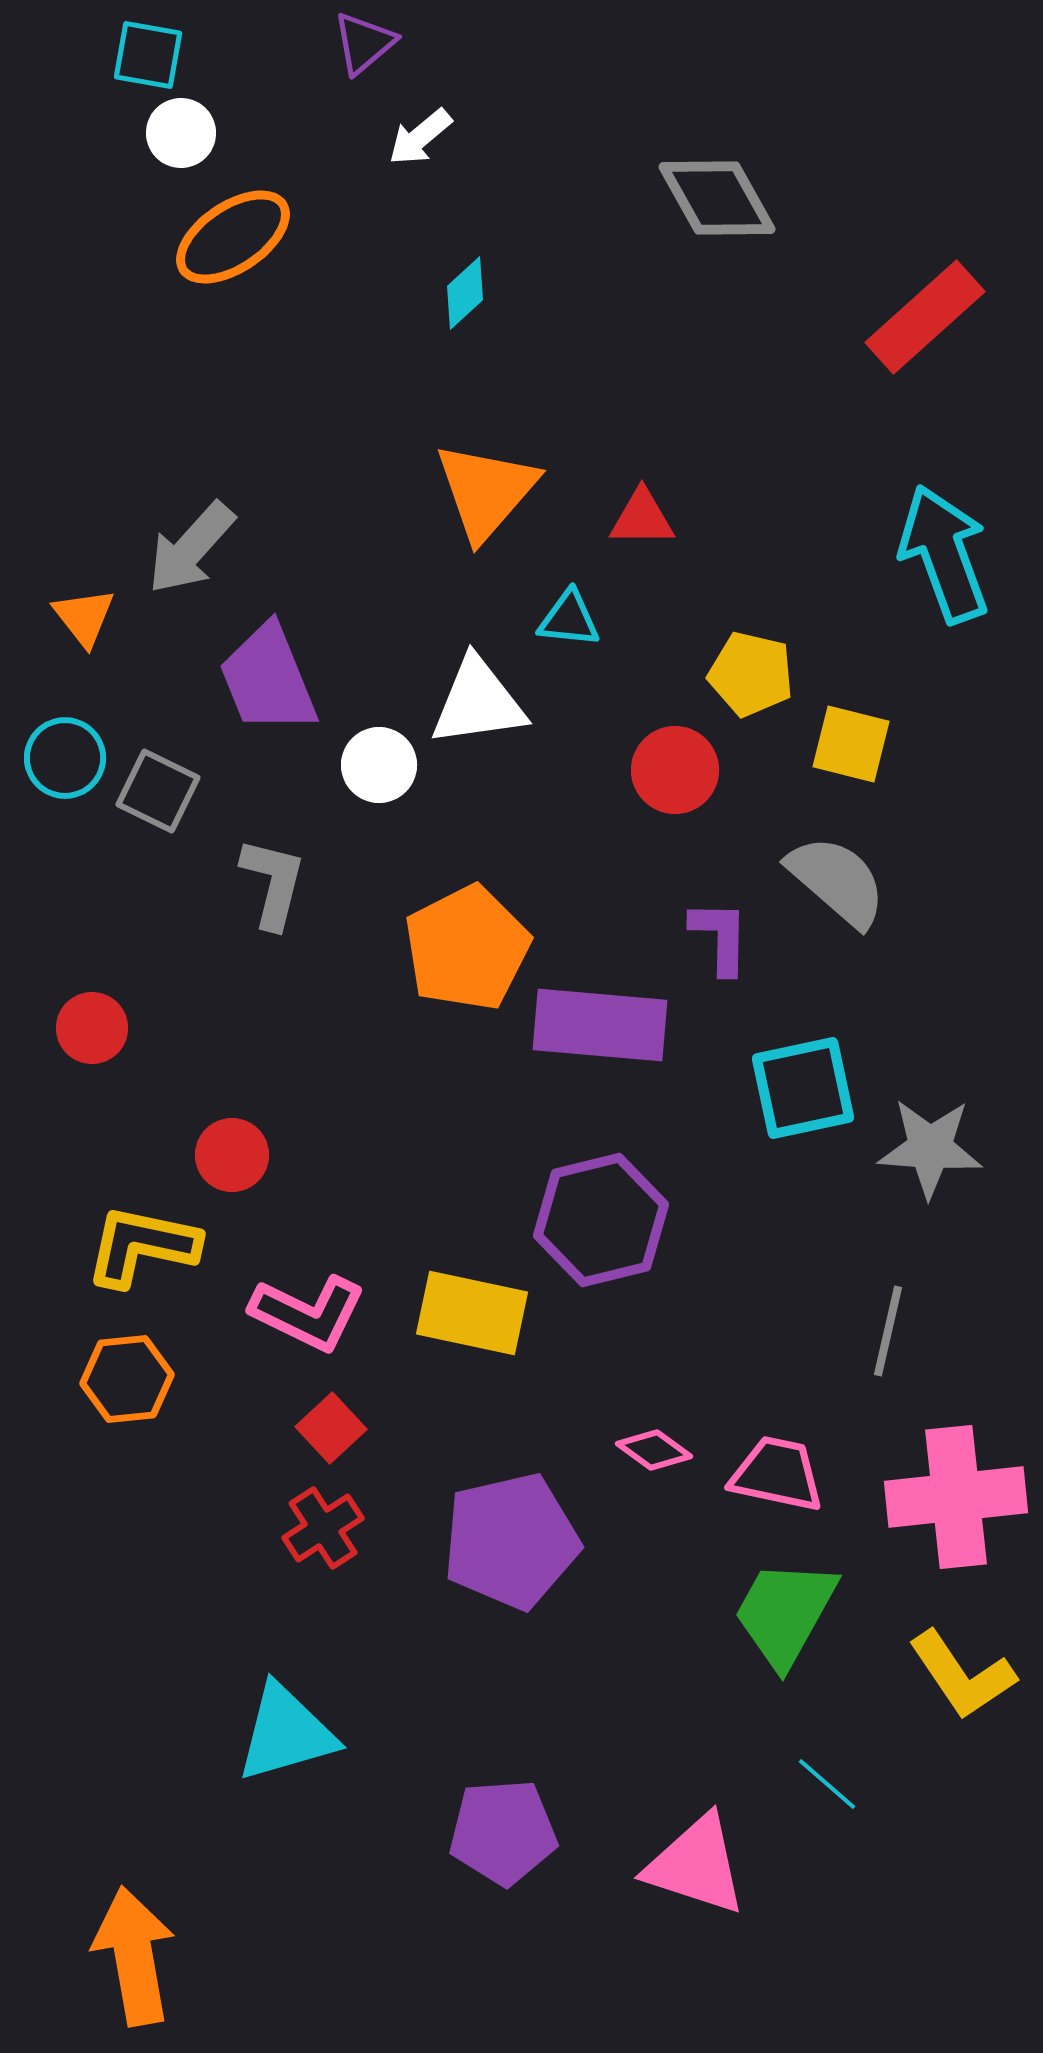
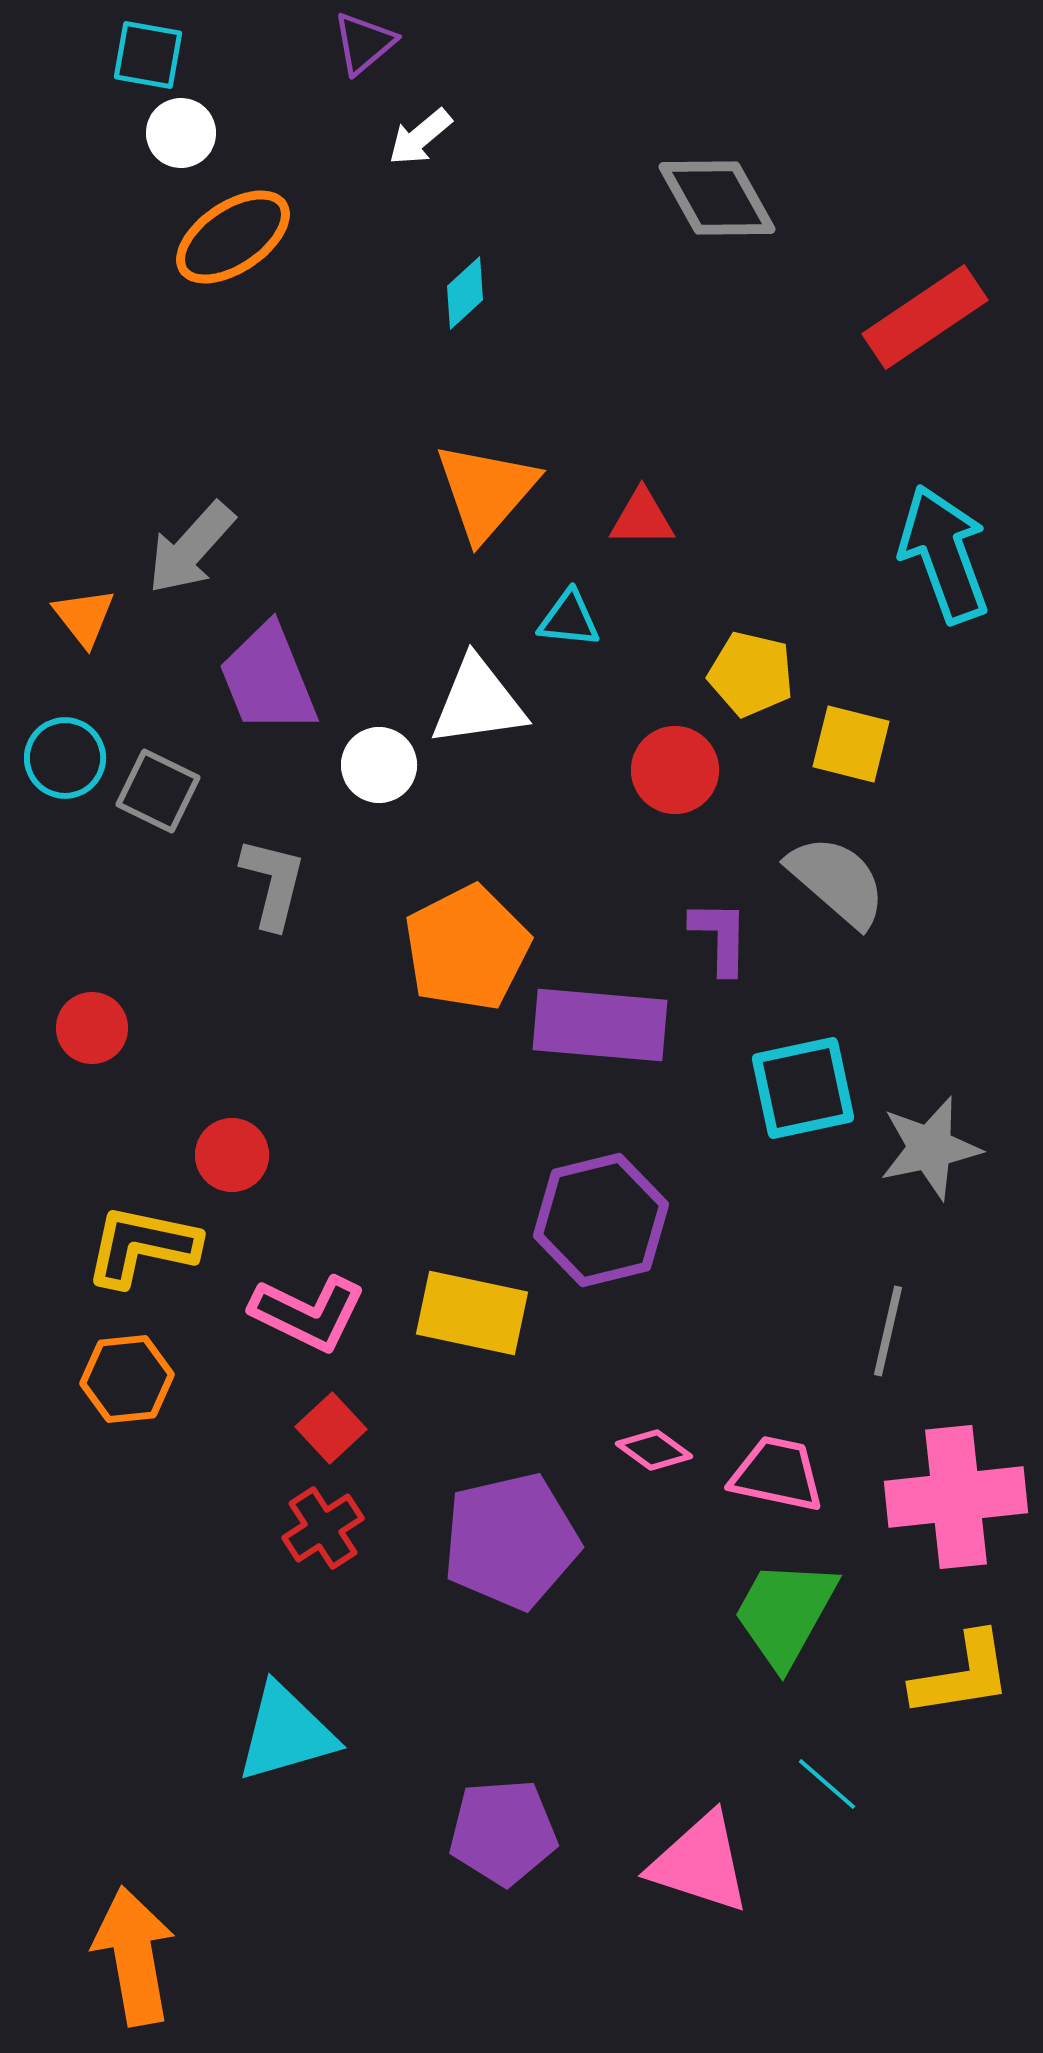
red rectangle at (925, 317): rotated 8 degrees clockwise
gray star at (930, 1148): rotated 16 degrees counterclockwise
yellow L-shape at (962, 1675): rotated 65 degrees counterclockwise
pink triangle at (696, 1865): moved 4 px right, 2 px up
